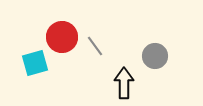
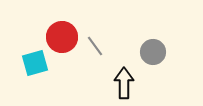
gray circle: moved 2 px left, 4 px up
